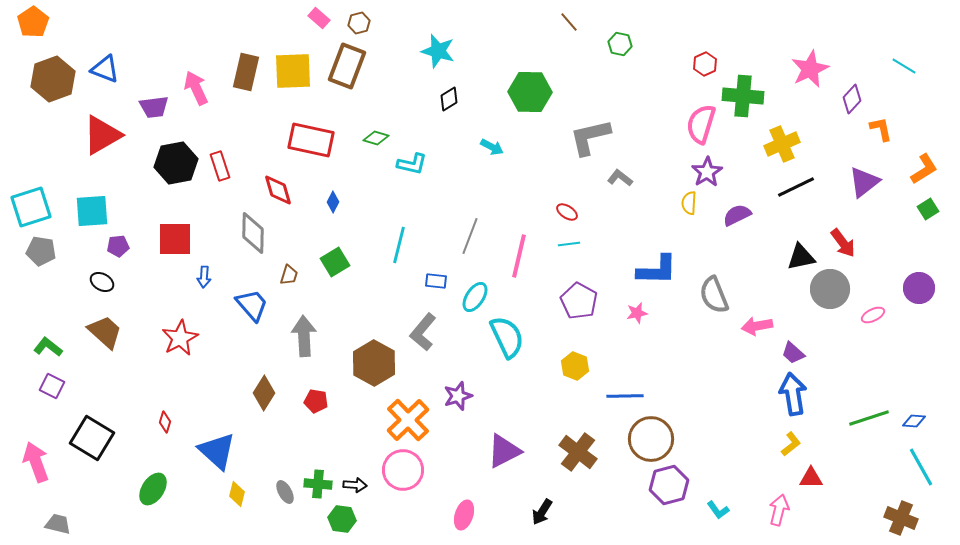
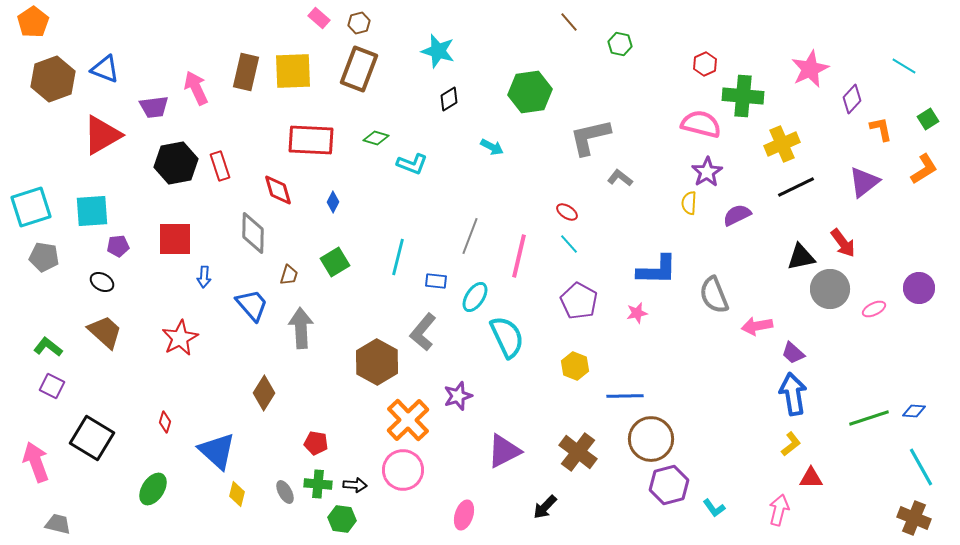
brown rectangle at (347, 66): moved 12 px right, 3 px down
green hexagon at (530, 92): rotated 9 degrees counterclockwise
pink semicircle at (701, 124): rotated 87 degrees clockwise
red rectangle at (311, 140): rotated 9 degrees counterclockwise
cyan L-shape at (412, 164): rotated 8 degrees clockwise
green square at (928, 209): moved 90 px up
cyan line at (569, 244): rotated 55 degrees clockwise
cyan line at (399, 245): moved 1 px left, 12 px down
gray pentagon at (41, 251): moved 3 px right, 6 px down
pink ellipse at (873, 315): moved 1 px right, 6 px up
gray arrow at (304, 336): moved 3 px left, 8 px up
brown hexagon at (374, 363): moved 3 px right, 1 px up
red pentagon at (316, 401): moved 42 px down
blue diamond at (914, 421): moved 10 px up
cyan L-shape at (718, 510): moved 4 px left, 2 px up
black arrow at (542, 512): moved 3 px right, 5 px up; rotated 12 degrees clockwise
brown cross at (901, 518): moved 13 px right
